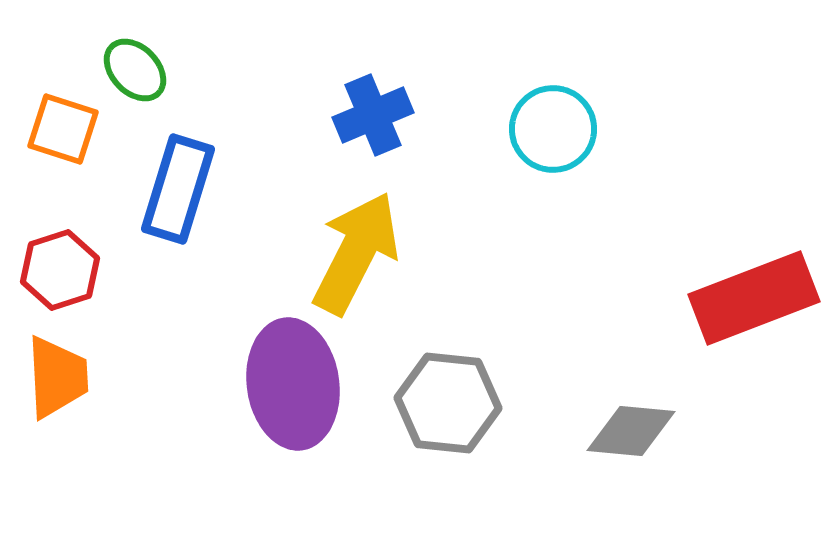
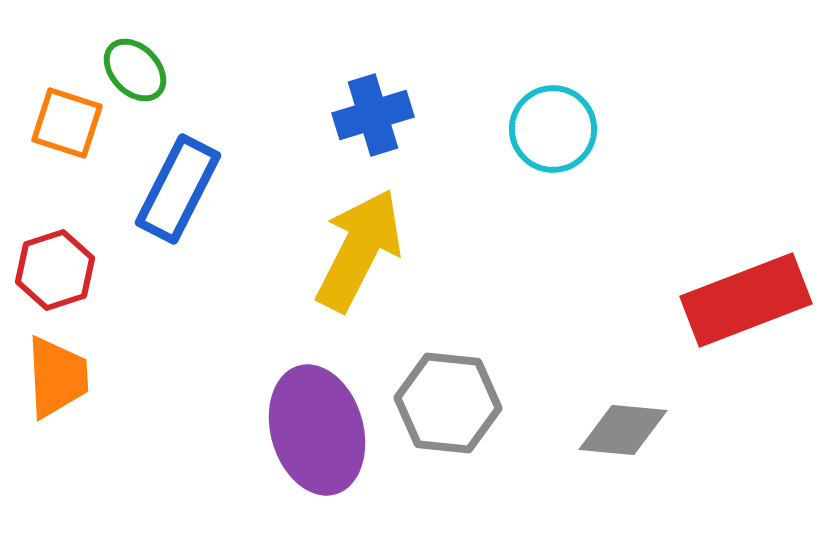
blue cross: rotated 6 degrees clockwise
orange square: moved 4 px right, 6 px up
blue rectangle: rotated 10 degrees clockwise
yellow arrow: moved 3 px right, 3 px up
red hexagon: moved 5 px left
red rectangle: moved 8 px left, 2 px down
purple ellipse: moved 24 px right, 46 px down; rotated 8 degrees counterclockwise
gray diamond: moved 8 px left, 1 px up
